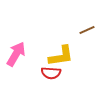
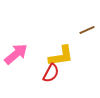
pink arrow: rotated 20 degrees clockwise
red semicircle: rotated 66 degrees counterclockwise
